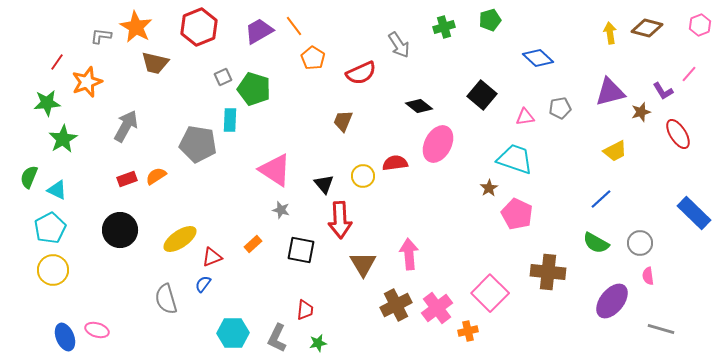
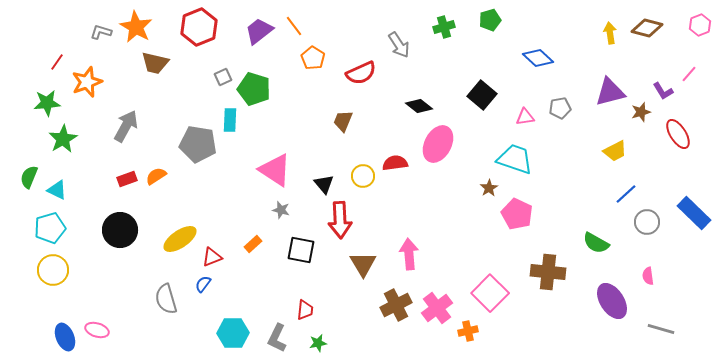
purple trapezoid at (259, 31): rotated 8 degrees counterclockwise
gray L-shape at (101, 36): moved 4 px up; rotated 10 degrees clockwise
blue line at (601, 199): moved 25 px right, 5 px up
cyan pentagon at (50, 228): rotated 12 degrees clockwise
gray circle at (640, 243): moved 7 px right, 21 px up
purple ellipse at (612, 301): rotated 72 degrees counterclockwise
